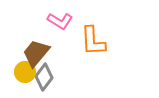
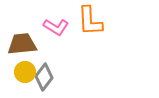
pink L-shape: moved 4 px left, 6 px down
orange L-shape: moved 3 px left, 20 px up
brown trapezoid: moved 14 px left, 9 px up; rotated 44 degrees clockwise
